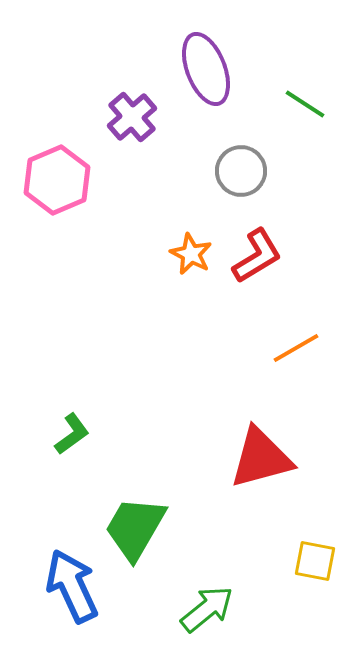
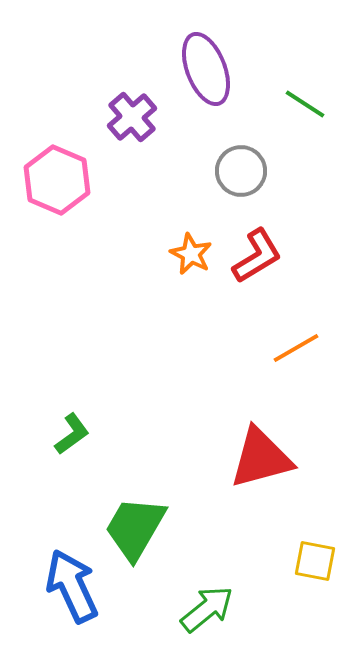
pink hexagon: rotated 14 degrees counterclockwise
